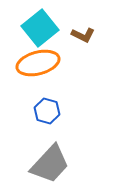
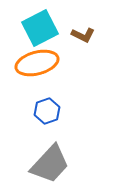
cyan square: rotated 12 degrees clockwise
orange ellipse: moved 1 px left
blue hexagon: rotated 25 degrees clockwise
